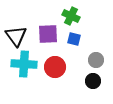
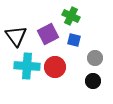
purple square: rotated 25 degrees counterclockwise
blue square: moved 1 px down
gray circle: moved 1 px left, 2 px up
cyan cross: moved 3 px right, 2 px down
